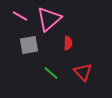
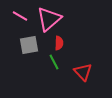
red semicircle: moved 9 px left
green line: moved 3 px right, 11 px up; rotated 21 degrees clockwise
